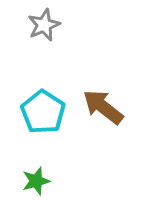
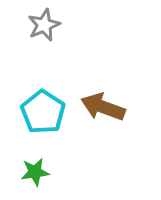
brown arrow: rotated 18 degrees counterclockwise
green star: moved 1 px left, 9 px up; rotated 8 degrees clockwise
